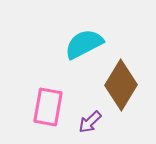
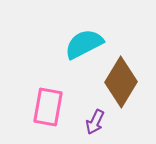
brown diamond: moved 3 px up
purple arrow: moved 5 px right; rotated 20 degrees counterclockwise
